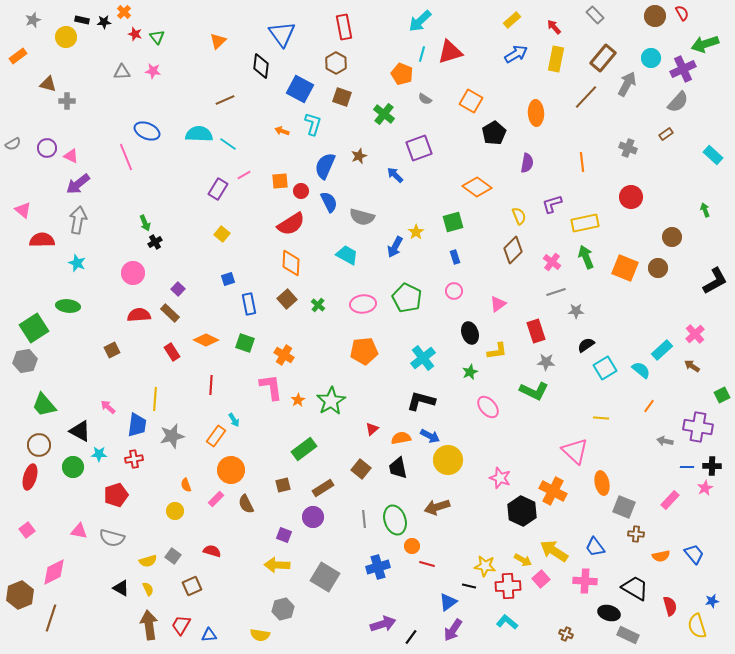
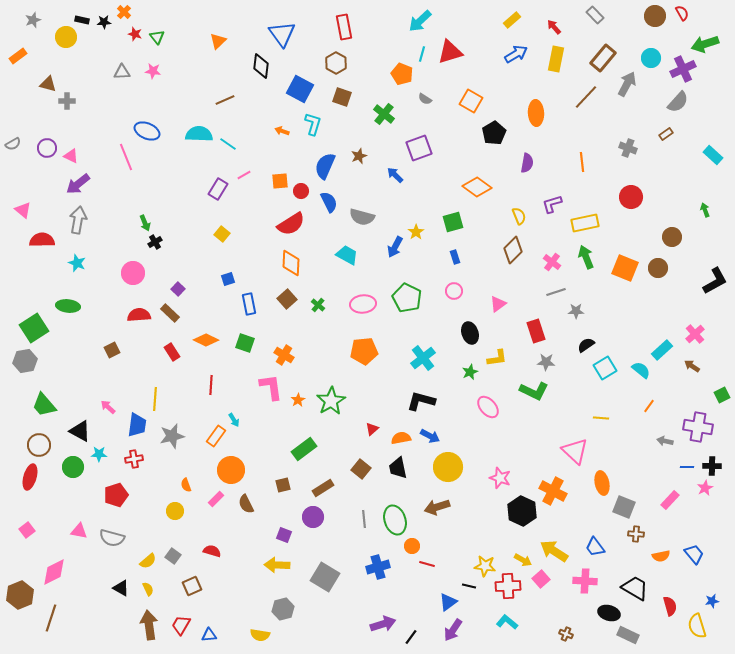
yellow L-shape at (497, 351): moved 7 px down
yellow circle at (448, 460): moved 7 px down
yellow semicircle at (148, 561): rotated 24 degrees counterclockwise
